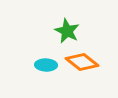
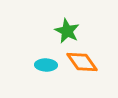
orange diamond: rotated 16 degrees clockwise
